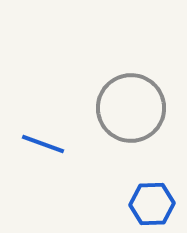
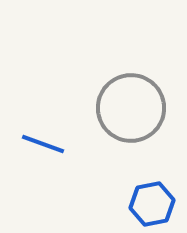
blue hexagon: rotated 9 degrees counterclockwise
